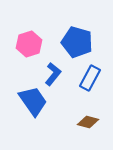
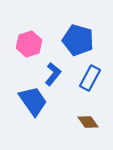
blue pentagon: moved 1 px right, 2 px up
brown diamond: rotated 40 degrees clockwise
